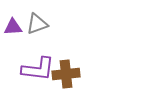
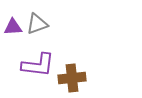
purple L-shape: moved 4 px up
brown cross: moved 6 px right, 4 px down
